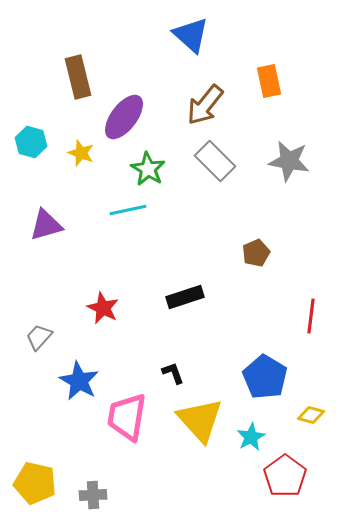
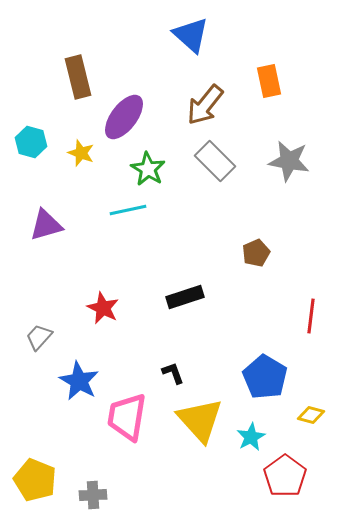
yellow pentagon: moved 3 px up; rotated 9 degrees clockwise
